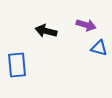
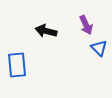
purple arrow: rotated 48 degrees clockwise
blue triangle: rotated 30 degrees clockwise
